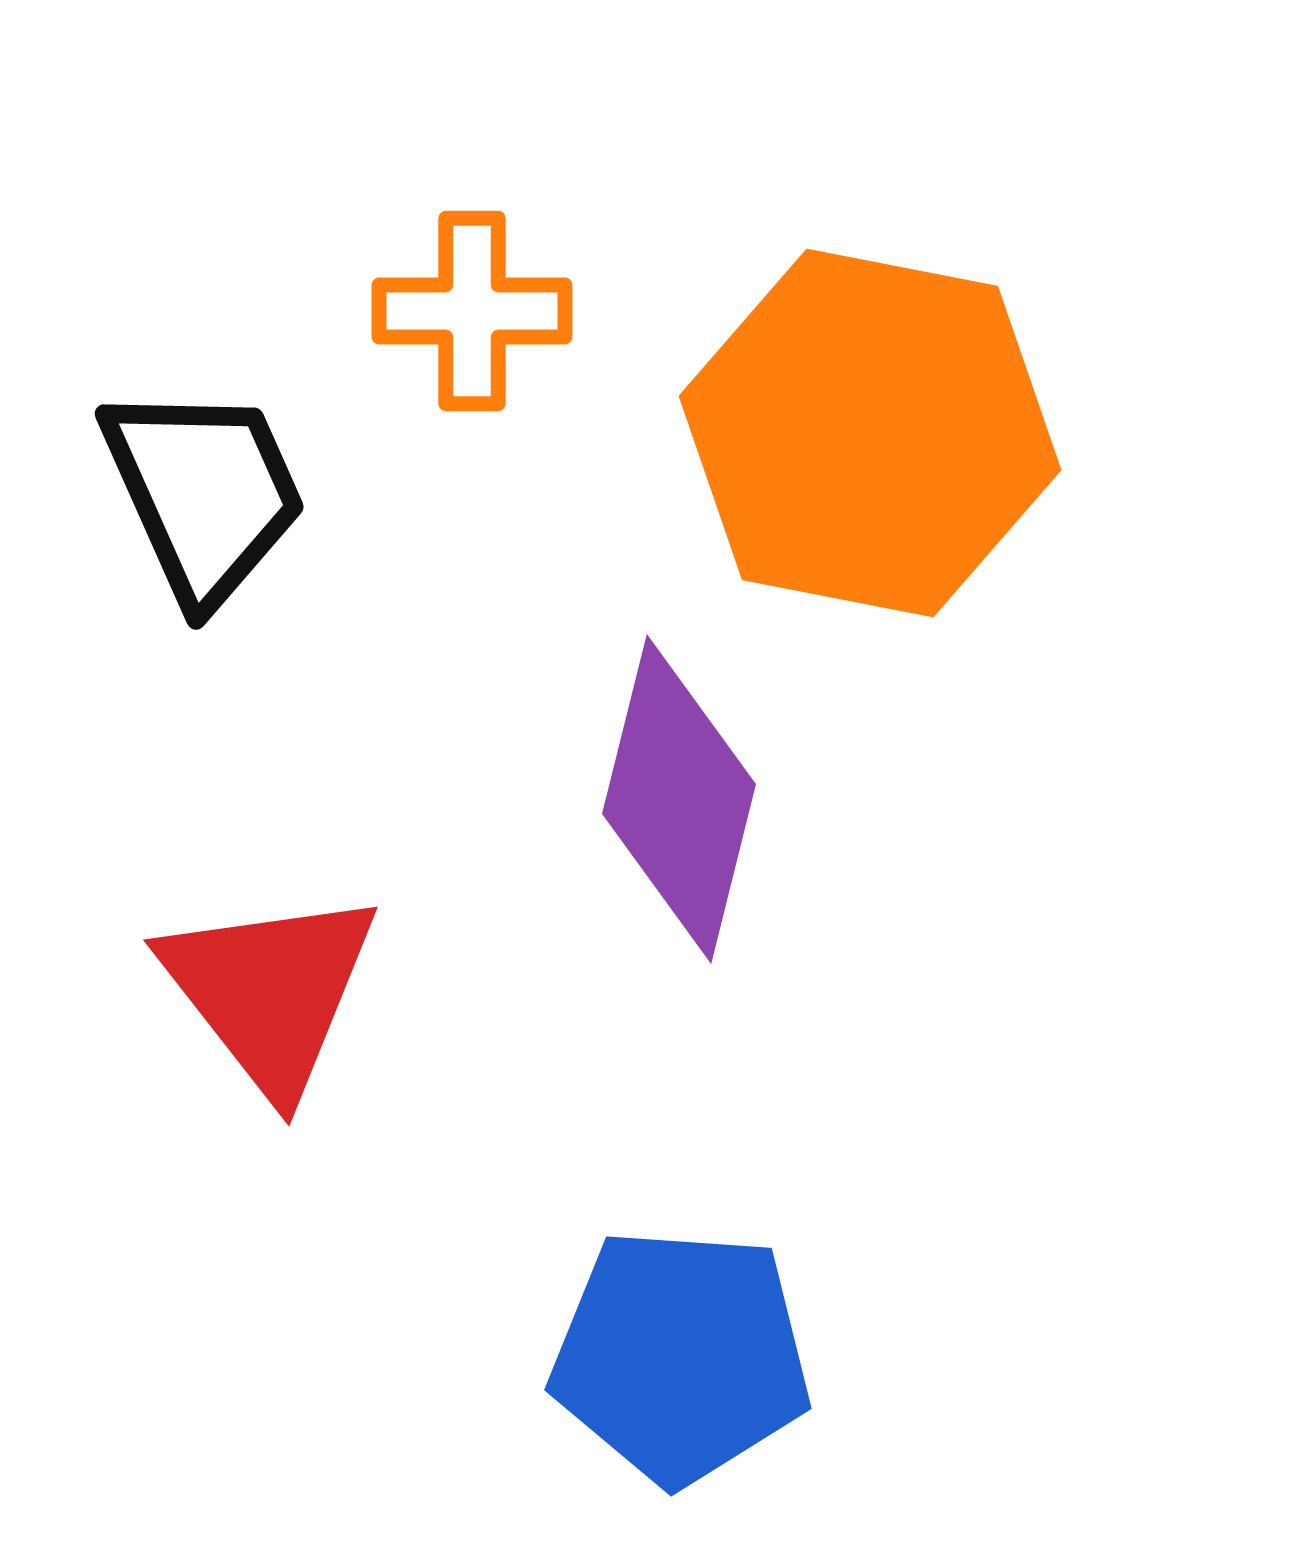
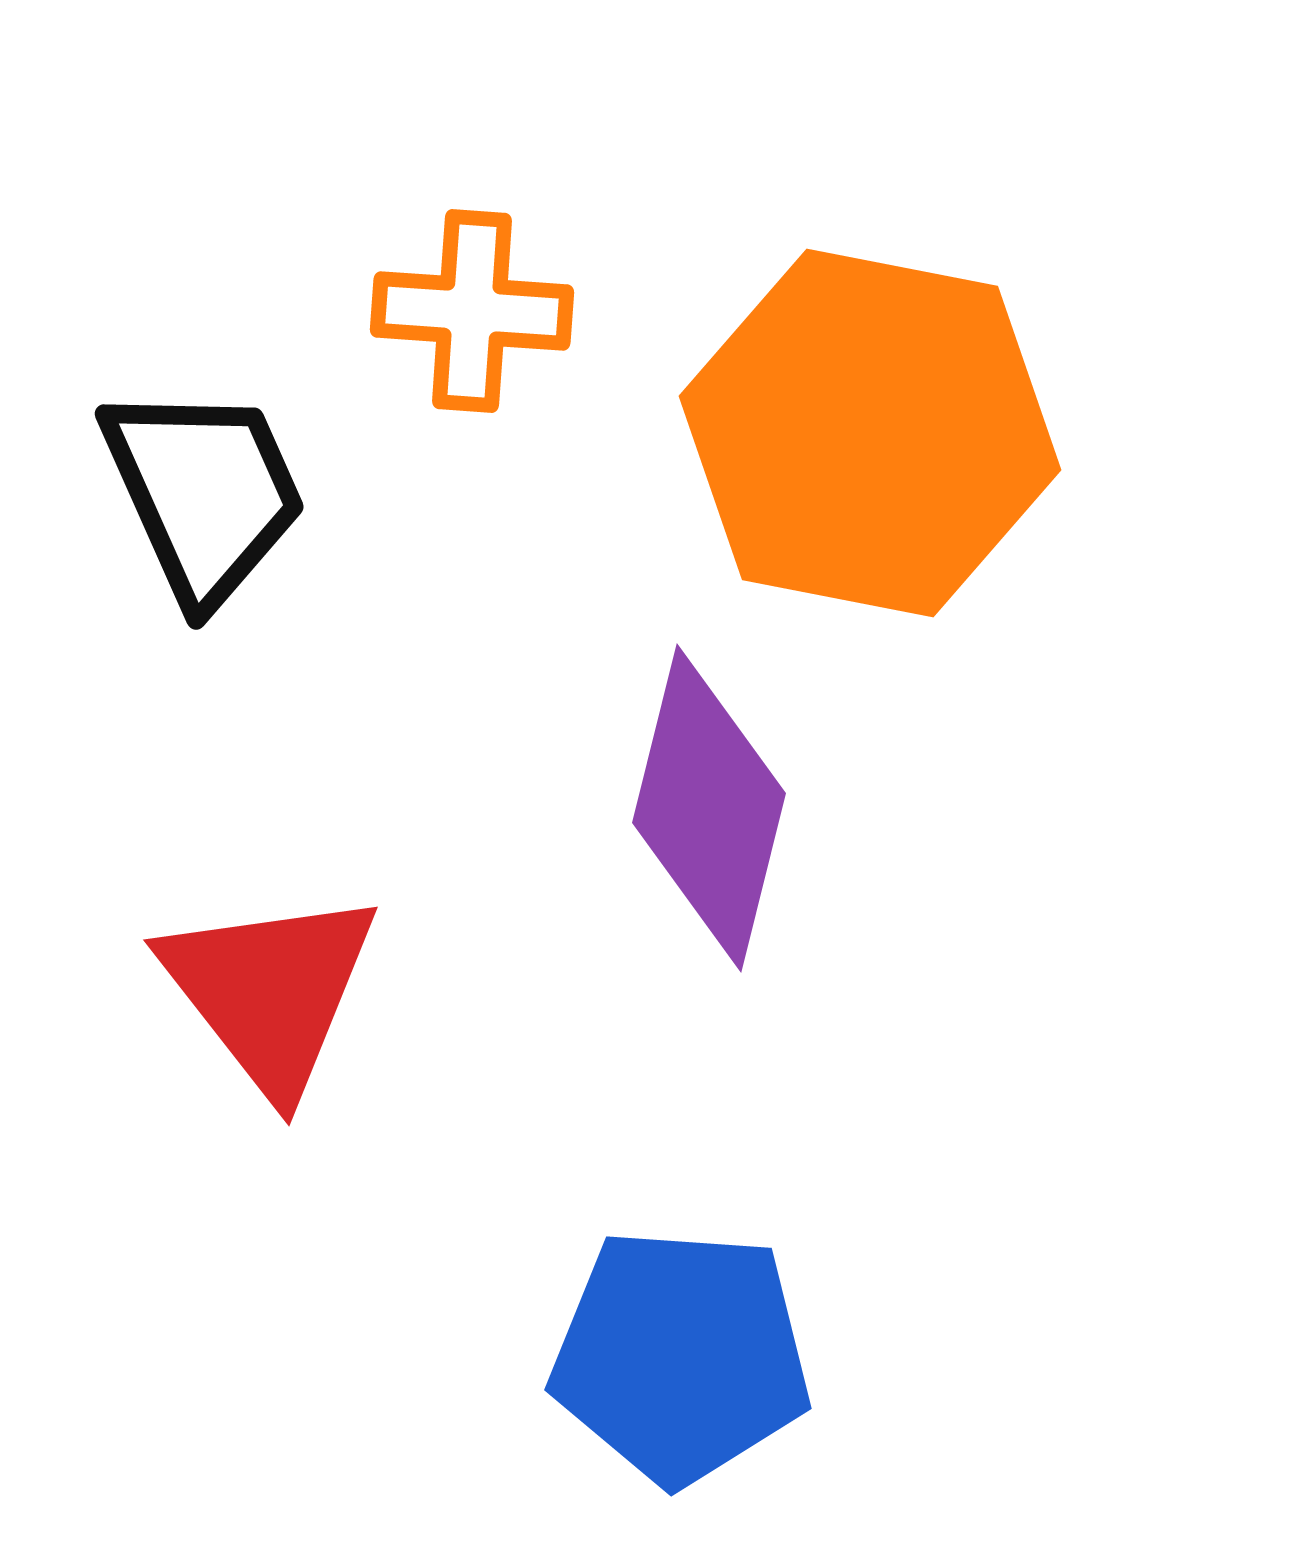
orange cross: rotated 4 degrees clockwise
purple diamond: moved 30 px right, 9 px down
